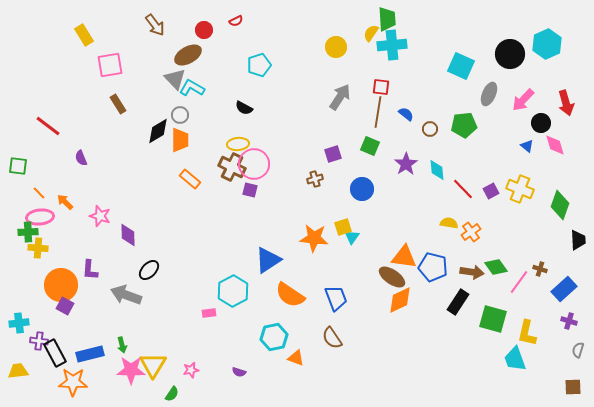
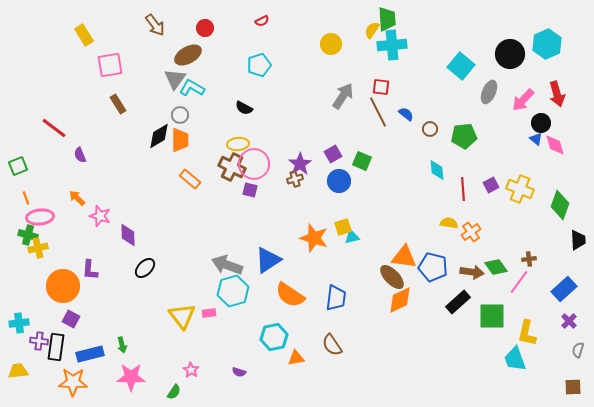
red semicircle at (236, 21): moved 26 px right
red circle at (204, 30): moved 1 px right, 2 px up
yellow semicircle at (371, 33): moved 1 px right, 3 px up
yellow circle at (336, 47): moved 5 px left, 3 px up
cyan square at (461, 66): rotated 16 degrees clockwise
gray triangle at (175, 79): rotated 20 degrees clockwise
gray ellipse at (489, 94): moved 2 px up
gray arrow at (340, 97): moved 3 px right, 1 px up
red arrow at (566, 103): moved 9 px left, 9 px up
brown line at (378, 112): rotated 36 degrees counterclockwise
green pentagon at (464, 125): moved 11 px down
red line at (48, 126): moved 6 px right, 2 px down
black diamond at (158, 131): moved 1 px right, 5 px down
green square at (370, 146): moved 8 px left, 15 px down
blue triangle at (527, 146): moved 9 px right, 7 px up
purple square at (333, 154): rotated 12 degrees counterclockwise
purple semicircle at (81, 158): moved 1 px left, 3 px up
purple star at (406, 164): moved 106 px left
green square at (18, 166): rotated 30 degrees counterclockwise
brown cross at (315, 179): moved 20 px left
blue circle at (362, 189): moved 23 px left, 8 px up
red line at (463, 189): rotated 40 degrees clockwise
purple square at (491, 191): moved 6 px up
orange line at (39, 193): moved 13 px left, 5 px down; rotated 24 degrees clockwise
orange arrow at (65, 202): moved 12 px right, 4 px up
green cross at (28, 232): moved 3 px down; rotated 18 degrees clockwise
cyan triangle at (352, 237): rotated 42 degrees clockwise
orange star at (314, 238): rotated 12 degrees clockwise
yellow cross at (38, 248): rotated 18 degrees counterclockwise
brown cross at (540, 269): moved 11 px left, 10 px up; rotated 24 degrees counterclockwise
black ellipse at (149, 270): moved 4 px left, 2 px up
brown ellipse at (392, 277): rotated 12 degrees clockwise
orange circle at (61, 285): moved 2 px right, 1 px down
cyan hexagon at (233, 291): rotated 12 degrees clockwise
gray arrow at (126, 295): moved 101 px right, 30 px up
blue trapezoid at (336, 298): rotated 28 degrees clockwise
black rectangle at (458, 302): rotated 15 degrees clockwise
purple square at (65, 306): moved 6 px right, 13 px down
green square at (493, 319): moved 1 px left, 3 px up; rotated 16 degrees counterclockwise
purple cross at (569, 321): rotated 28 degrees clockwise
brown semicircle at (332, 338): moved 7 px down
black rectangle at (55, 353): moved 1 px right, 6 px up; rotated 36 degrees clockwise
orange triangle at (296, 358): rotated 30 degrees counterclockwise
yellow triangle at (153, 365): moved 29 px right, 49 px up; rotated 8 degrees counterclockwise
pink star at (131, 370): moved 7 px down
pink star at (191, 370): rotated 28 degrees counterclockwise
green semicircle at (172, 394): moved 2 px right, 2 px up
